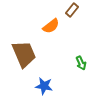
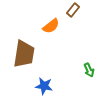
brown rectangle: moved 1 px right
brown trapezoid: rotated 32 degrees clockwise
green arrow: moved 8 px right, 7 px down
